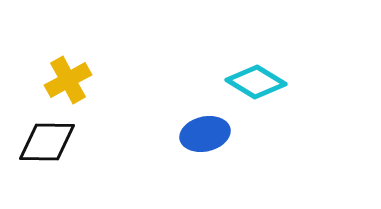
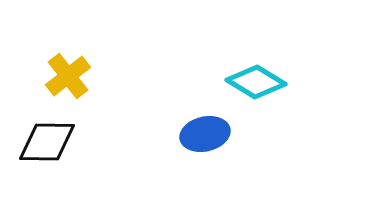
yellow cross: moved 4 px up; rotated 9 degrees counterclockwise
